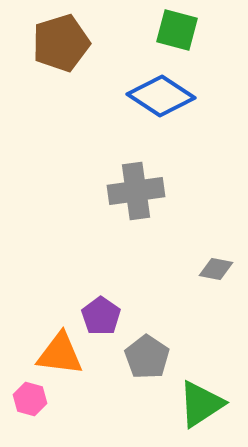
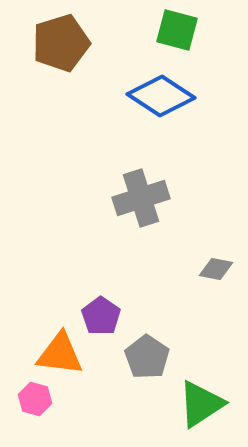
gray cross: moved 5 px right, 7 px down; rotated 10 degrees counterclockwise
pink hexagon: moved 5 px right
